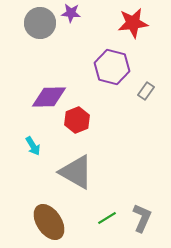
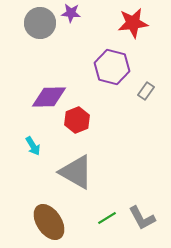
gray L-shape: rotated 128 degrees clockwise
